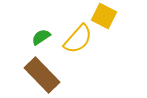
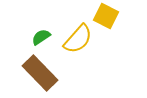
yellow square: moved 2 px right
brown rectangle: moved 2 px left, 2 px up
